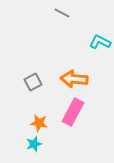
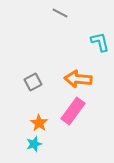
gray line: moved 2 px left
cyan L-shape: rotated 50 degrees clockwise
orange arrow: moved 4 px right
pink rectangle: moved 1 px up; rotated 8 degrees clockwise
orange star: rotated 24 degrees clockwise
